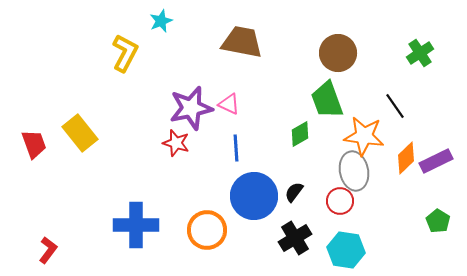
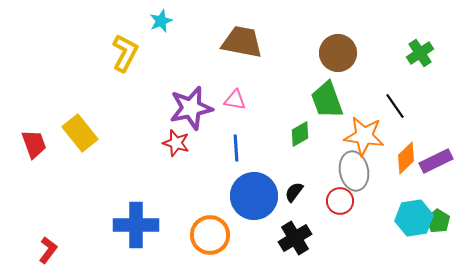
pink triangle: moved 6 px right, 4 px up; rotated 15 degrees counterclockwise
orange circle: moved 3 px right, 5 px down
cyan hexagon: moved 68 px right, 32 px up; rotated 18 degrees counterclockwise
